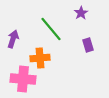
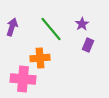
purple star: moved 1 px right, 11 px down
purple arrow: moved 1 px left, 12 px up
purple rectangle: rotated 40 degrees clockwise
